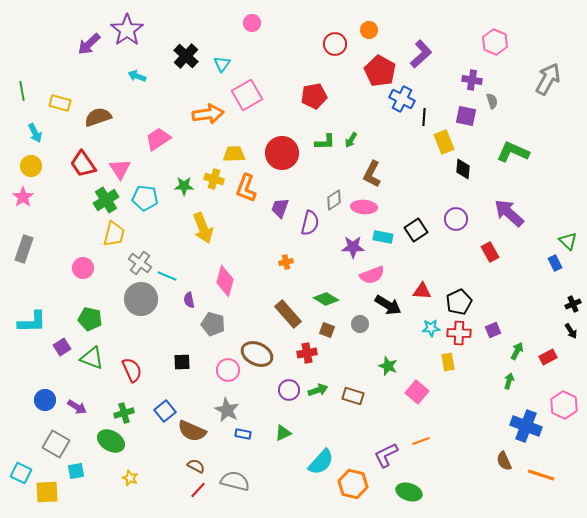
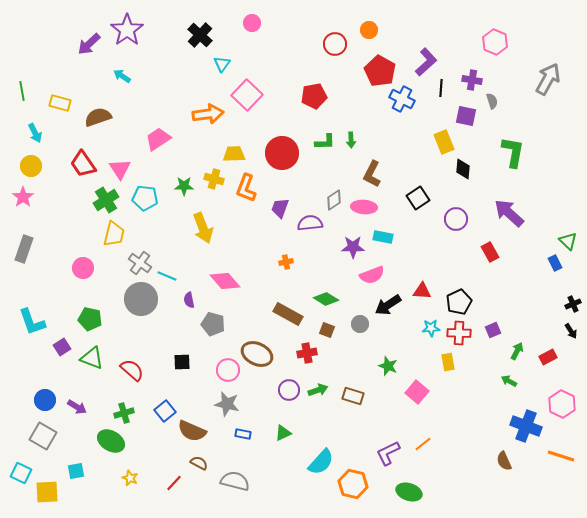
purple L-shape at (421, 54): moved 5 px right, 8 px down
black cross at (186, 56): moved 14 px right, 21 px up
cyan arrow at (137, 76): moved 15 px left; rotated 12 degrees clockwise
pink square at (247, 95): rotated 16 degrees counterclockwise
black line at (424, 117): moved 17 px right, 29 px up
green arrow at (351, 140): rotated 35 degrees counterclockwise
green L-shape at (513, 152): rotated 76 degrees clockwise
purple semicircle at (310, 223): rotated 110 degrees counterclockwise
black square at (416, 230): moved 2 px right, 32 px up
pink diamond at (225, 281): rotated 56 degrees counterclockwise
black arrow at (388, 305): rotated 116 degrees clockwise
brown rectangle at (288, 314): rotated 20 degrees counterclockwise
cyan L-shape at (32, 322): rotated 72 degrees clockwise
red semicircle at (132, 370): rotated 25 degrees counterclockwise
green arrow at (509, 381): rotated 77 degrees counterclockwise
pink hexagon at (564, 405): moved 2 px left, 1 px up
gray star at (227, 410): moved 6 px up; rotated 15 degrees counterclockwise
orange line at (421, 441): moved 2 px right, 3 px down; rotated 18 degrees counterclockwise
gray square at (56, 444): moved 13 px left, 8 px up
purple L-shape at (386, 455): moved 2 px right, 2 px up
brown semicircle at (196, 466): moved 3 px right, 3 px up
orange line at (541, 475): moved 20 px right, 19 px up
red line at (198, 490): moved 24 px left, 7 px up
